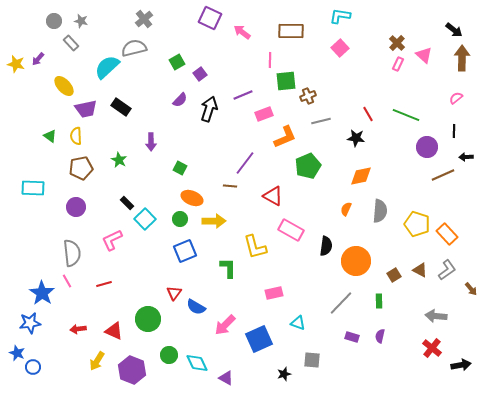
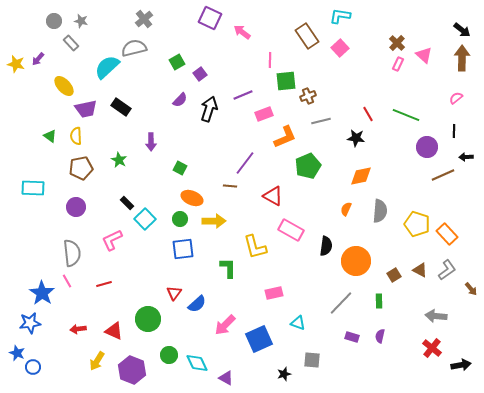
black arrow at (454, 30): moved 8 px right
brown rectangle at (291, 31): moved 16 px right, 5 px down; rotated 55 degrees clockwise
blue square at (185, 251): moved 2 px left, 2 px up; rotated 15 degrees clockwise
blue semicircle at (196, 307): moved 1 px right, 3 px up; rotated 72 degrees counterclockwise
